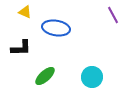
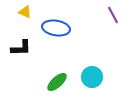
green ellipse: moved 12 px right, 6 px down
